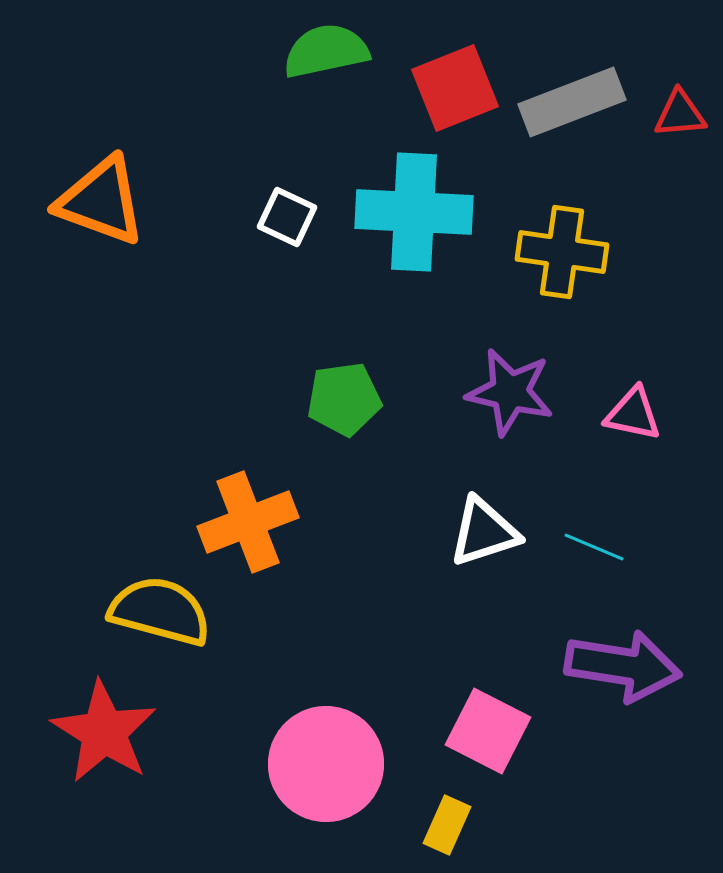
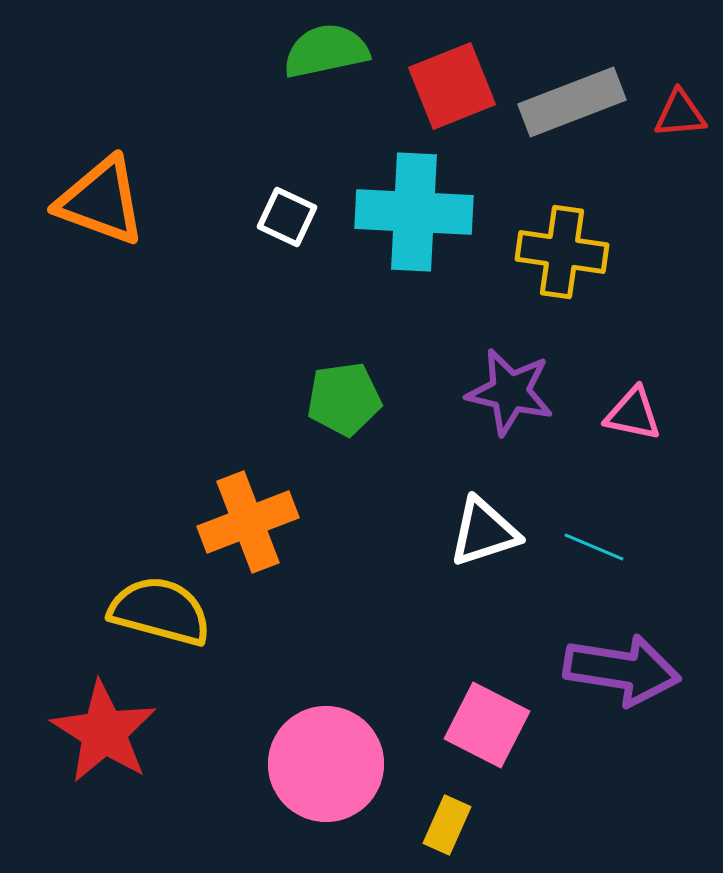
red square: moved 3 px left, 2 px up
purple arrow: moved 1 px left, 4 px down
pink square: moved 1 px left, 6 px up
